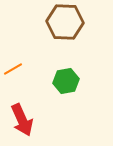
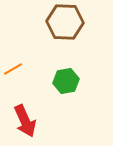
red arrow: moved 3 px right, 1 px down
